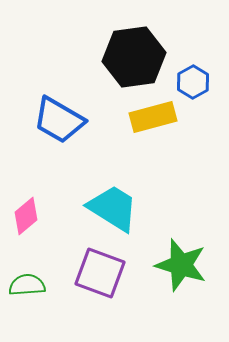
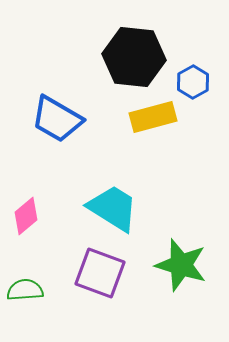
black hexagon: rotated 14 degrees clockwise
blue trapezoid: moved 2 px left, 1 px up
green semicircle: moved 2 px left, 5 px down
